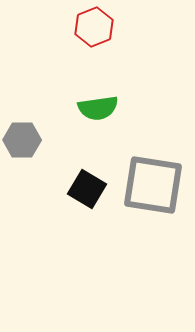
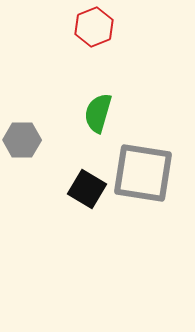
green semicircle: moved 5 px down; rotated 114 degrees clockwise
gray square: moved 10 px left, 12 px up
